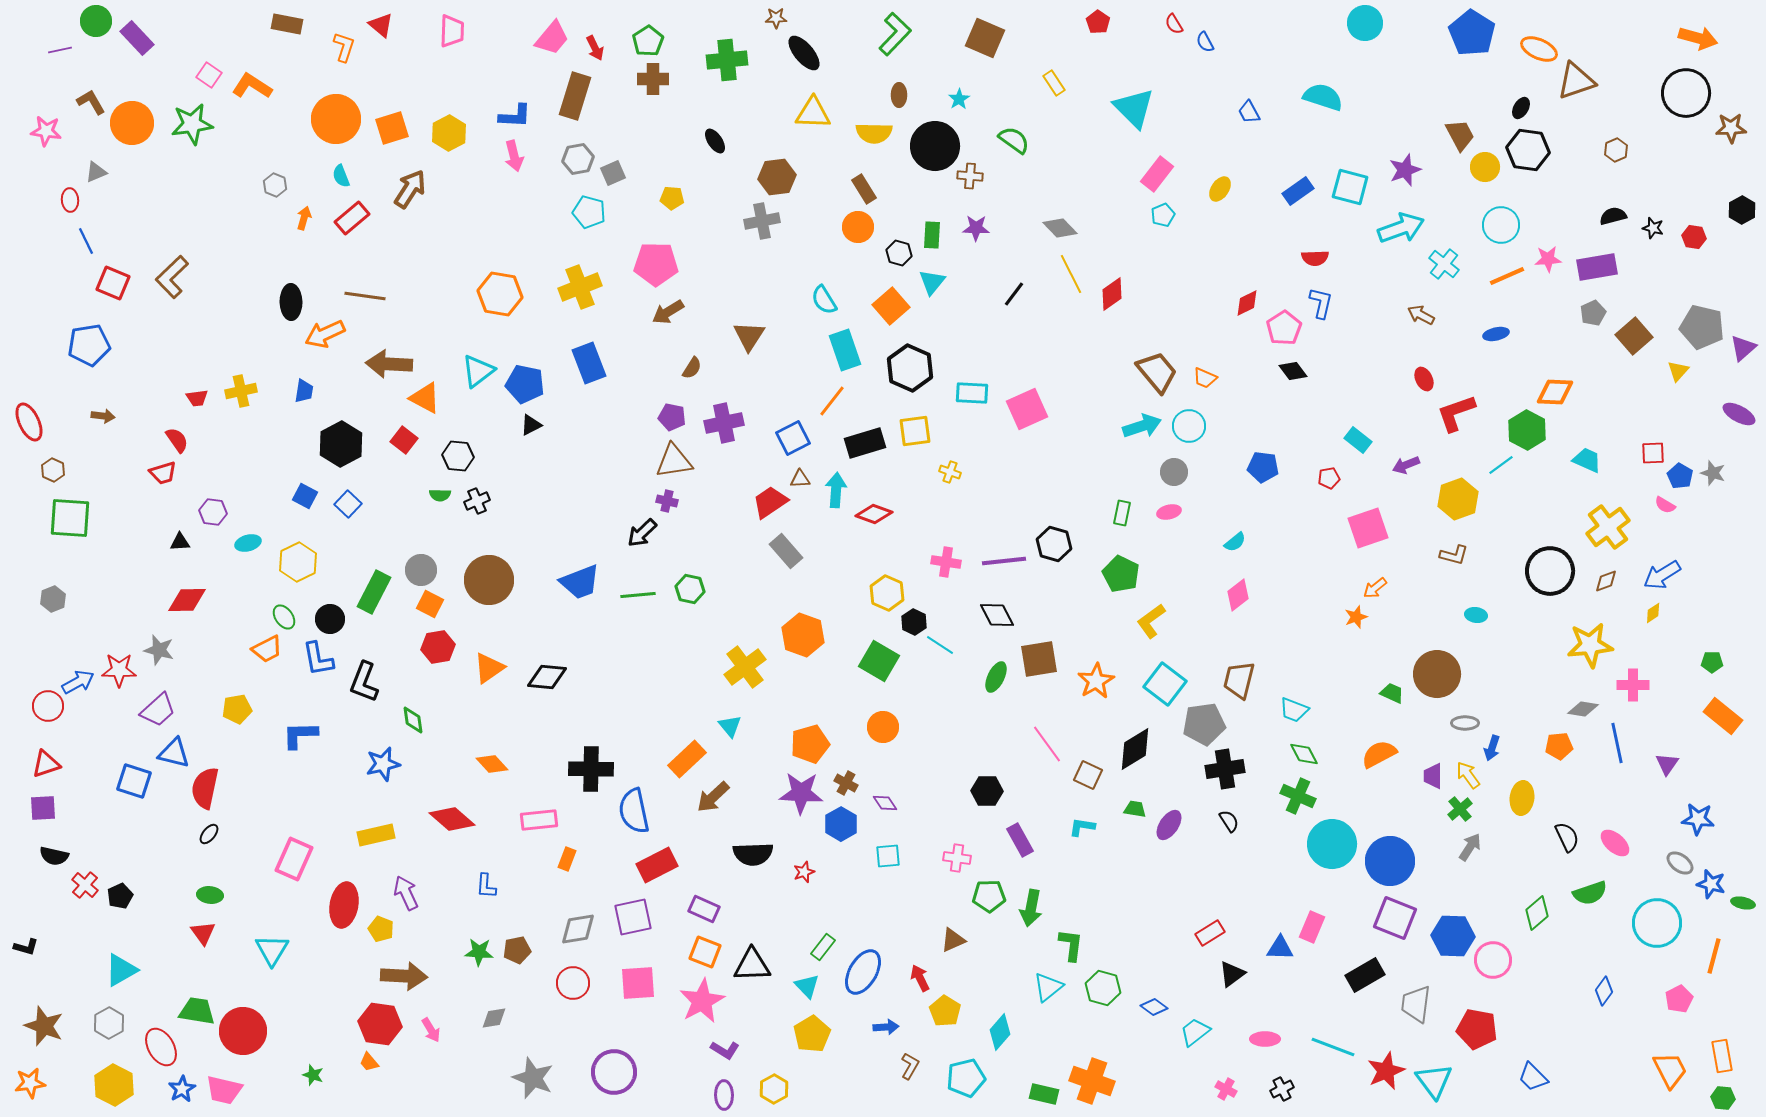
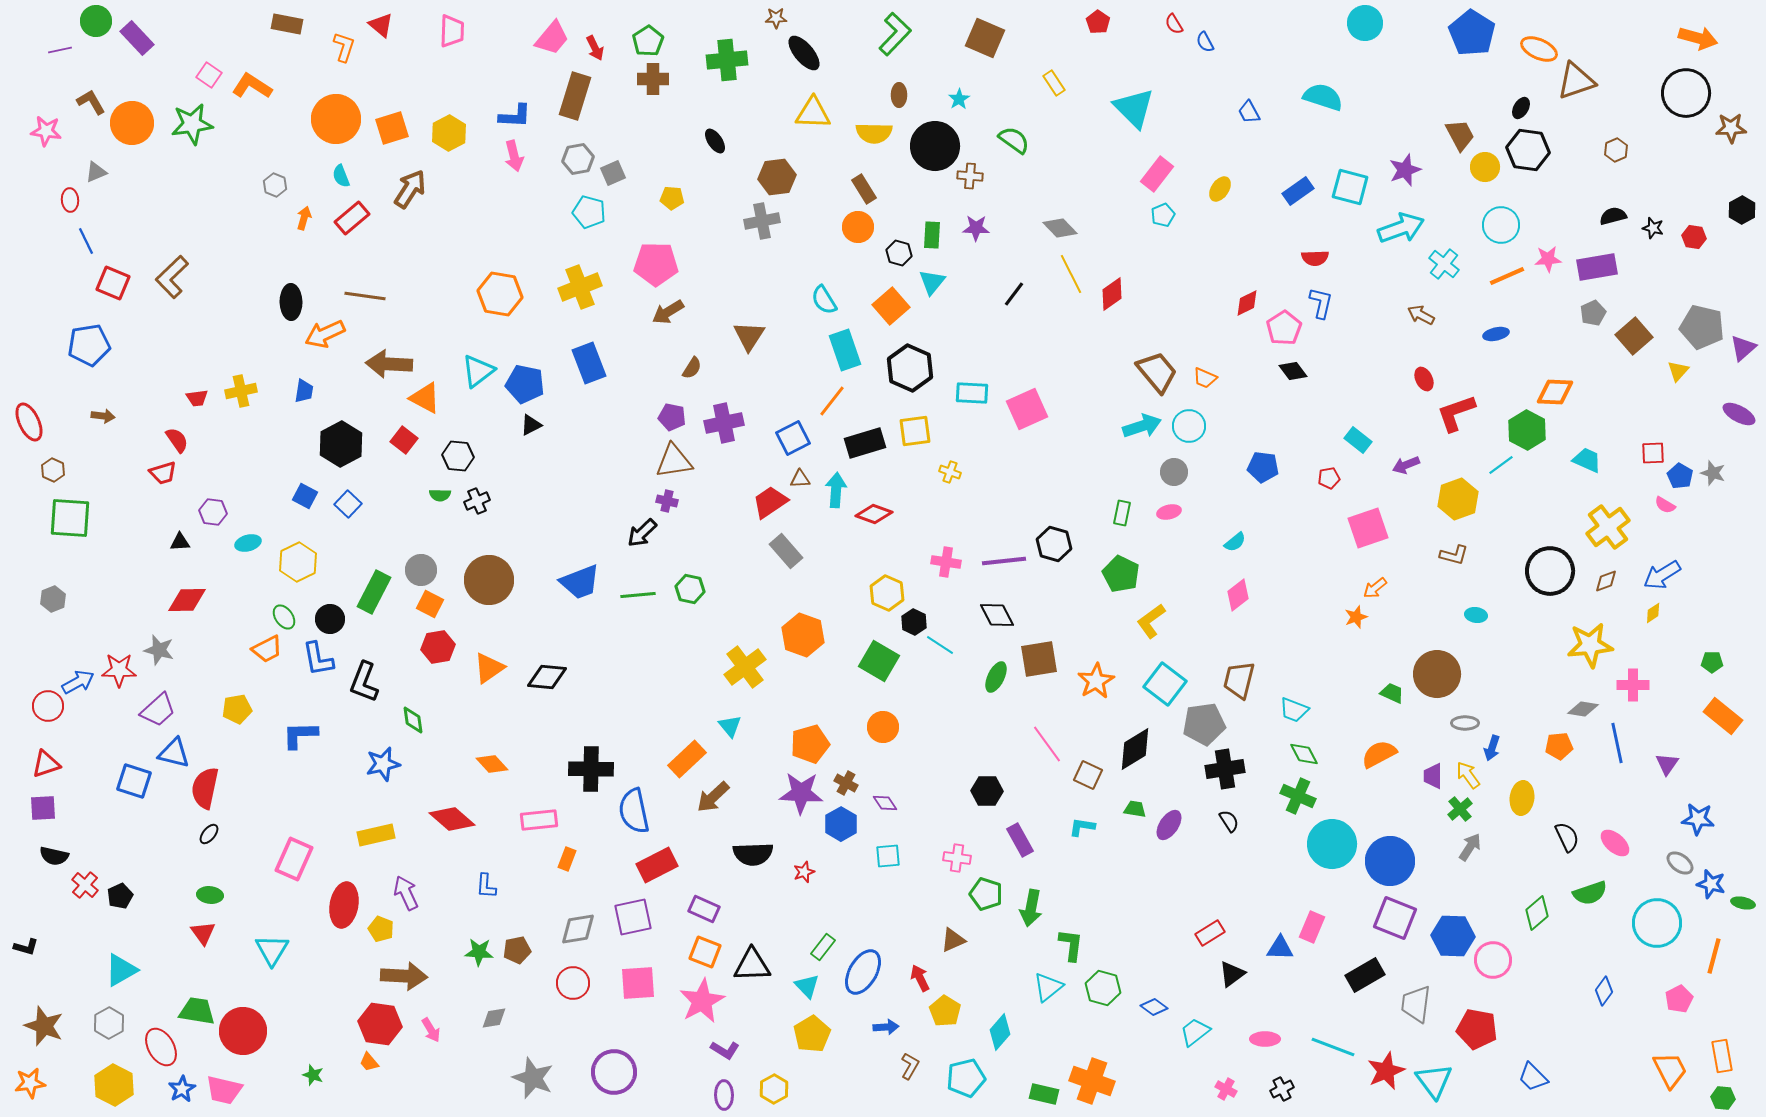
green pentagon at (989, 896): moved 3 px left, 2 px up; rotated 20 degrees clockwise
